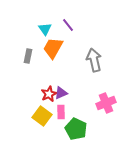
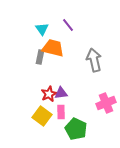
cyan triangle: moved 3 px left
orange trapezoid: rotated 75 degrees clockwise
gray rectangle: moved 12 px right, 1 px down
purple triangle: rotated 16 degrees clockwise
